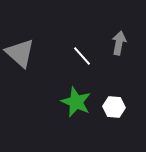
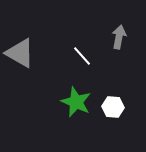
gray arrow: moved 6 px up
gray triangle: rotated 12 degrees counterclockwise
white hexagon: moved 1 px left
